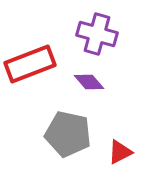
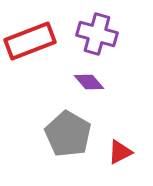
red rectangle: moved 23 px up
gray pentagon: rotated 18 degrees clockwise
